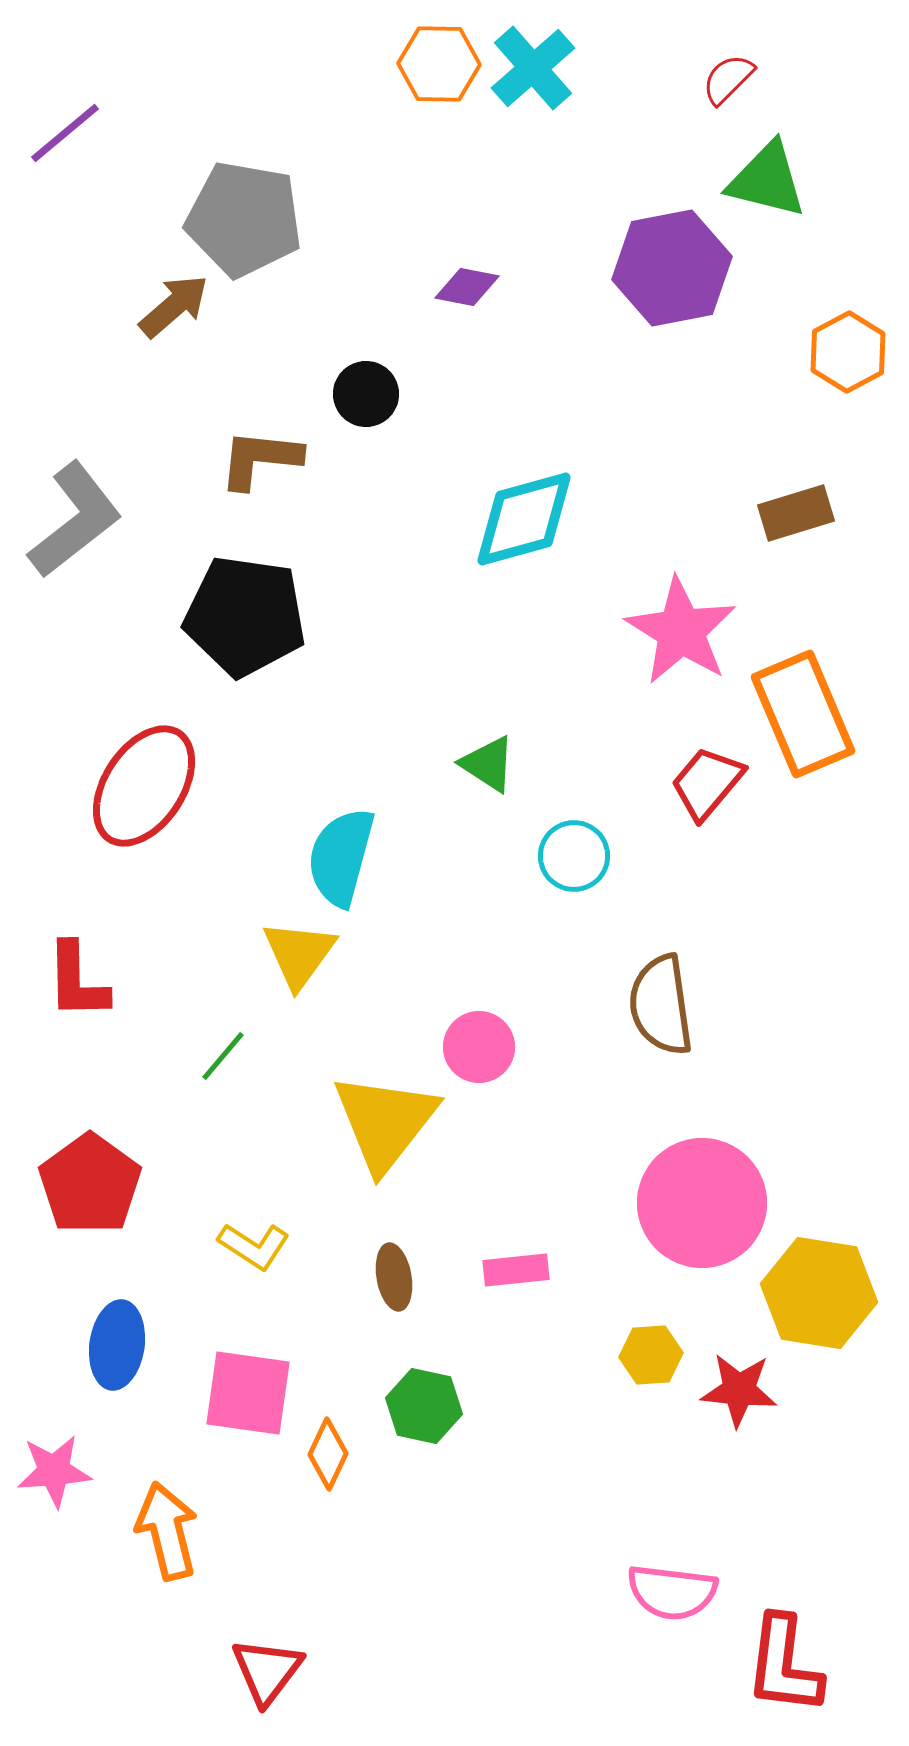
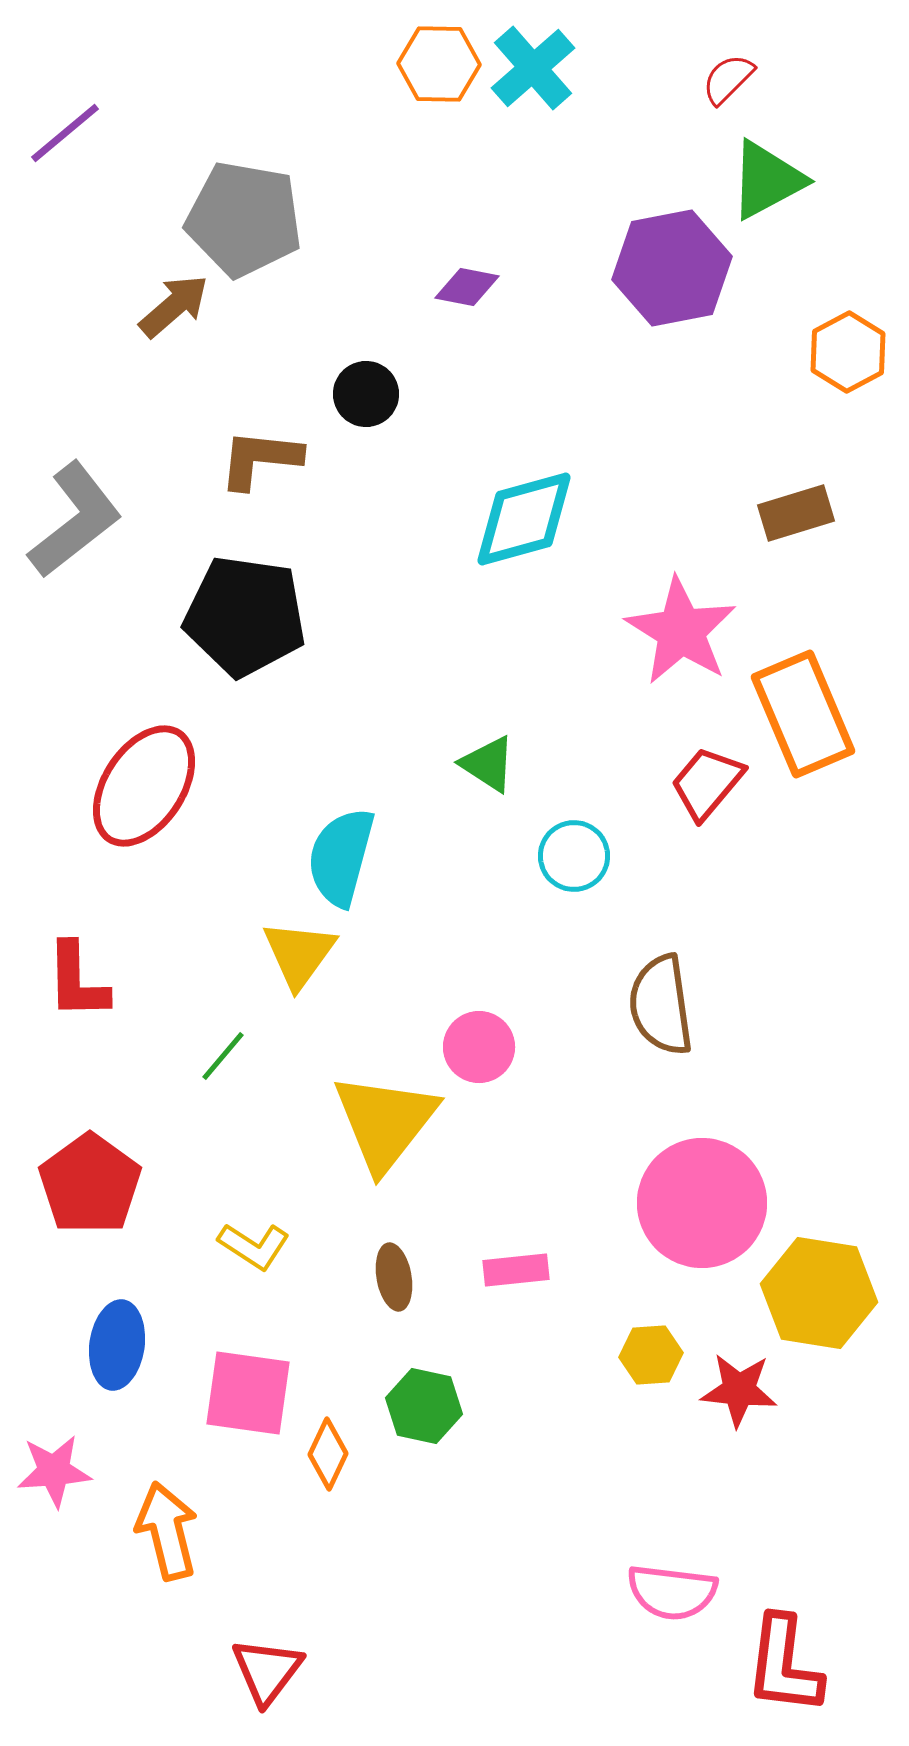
green triangle at (767, 180): rotated 42 degrees counterclockwise
